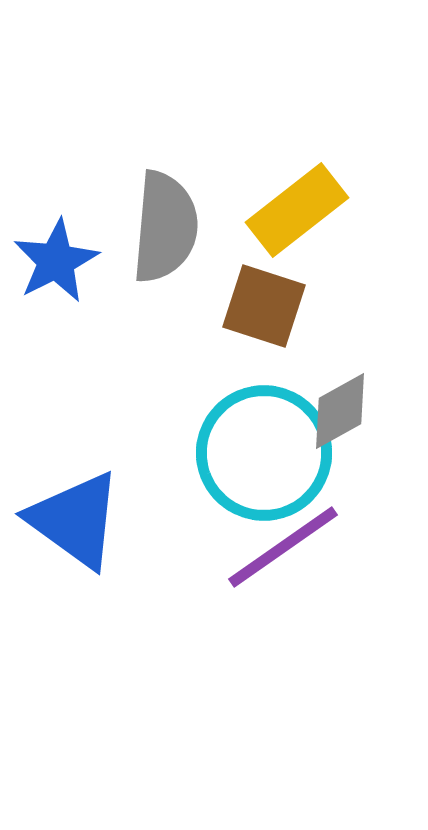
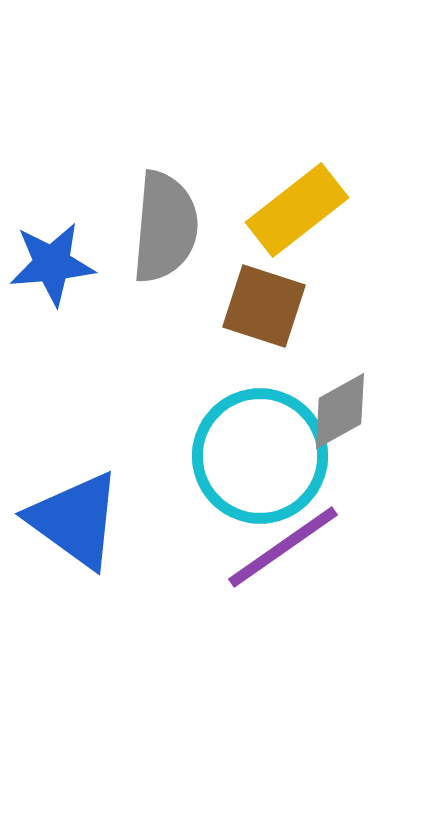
blue star: moved 4 px left, 3 px down; rotated 22 degrees clockwise
cyan circle: moved 4 px left, 3 px down
